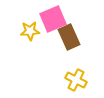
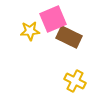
brown rectangle: rotated 40 degrees counterclockwise
yellow cross: moved 1 px left, 1 px down
